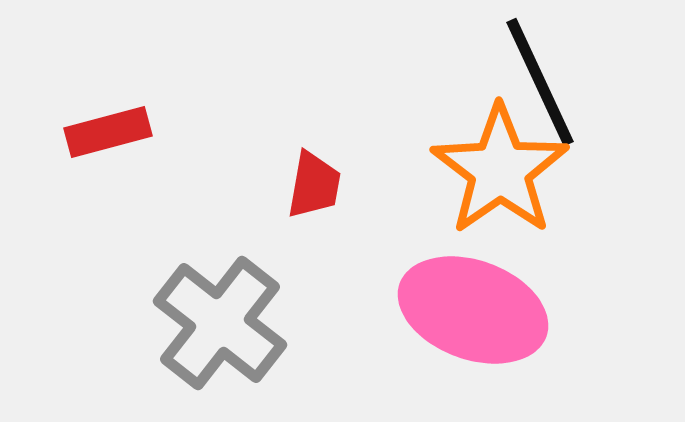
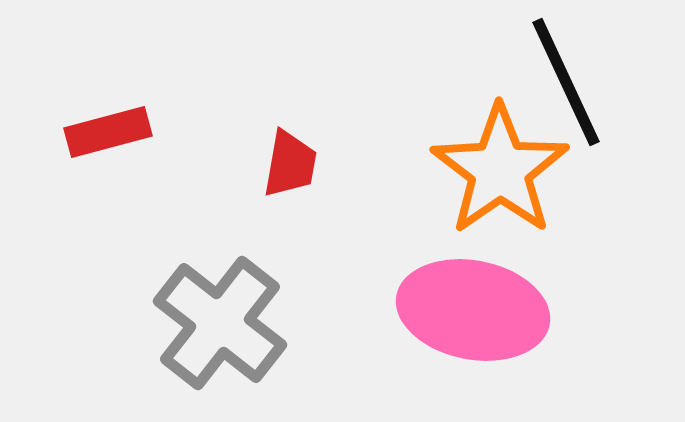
black line: moved 26 px right
red trapezoid: moved 24 px left, 21 px up
pink ellipse: rotated 9 degrees counterclockwise
